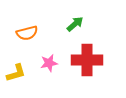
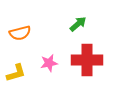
green arrow: moved 3 px right
orange semicircle: moved 7 px left
